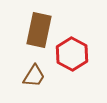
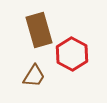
brown rectangle: rotated 28 degrees counterclockwise
